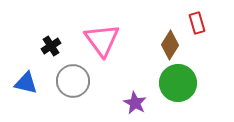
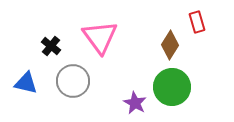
red rectangle: moved 1 px up
pink triangle: moved 2 px left, 3 px up
black cross: rotated 18 degrees counterclockwise
green circle: moved 6 px left, 4 px down
